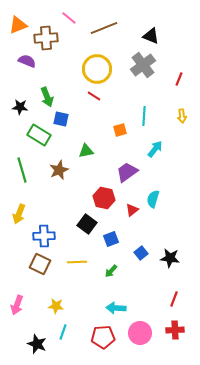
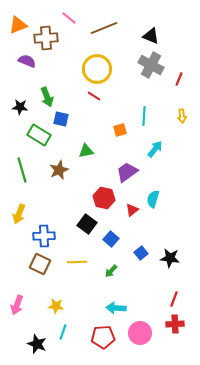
gray cross at (143, 65): moved 8 px right; rotated 25 degrees counterclockwise
blue square at (111, 239): rotated 28 degrees counterclockwise
red cross at (175, 330): moved 6 px up
